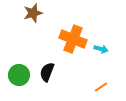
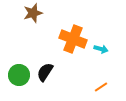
black semicircle: moved 2 px left; rotated 12 degrees clockwise
